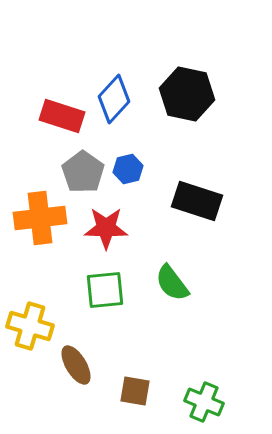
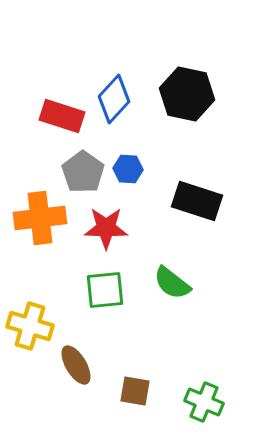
blue hexagon: rotated 16 degrees clockwise
green semicircle: rotated 15 degrees counterclockwise
